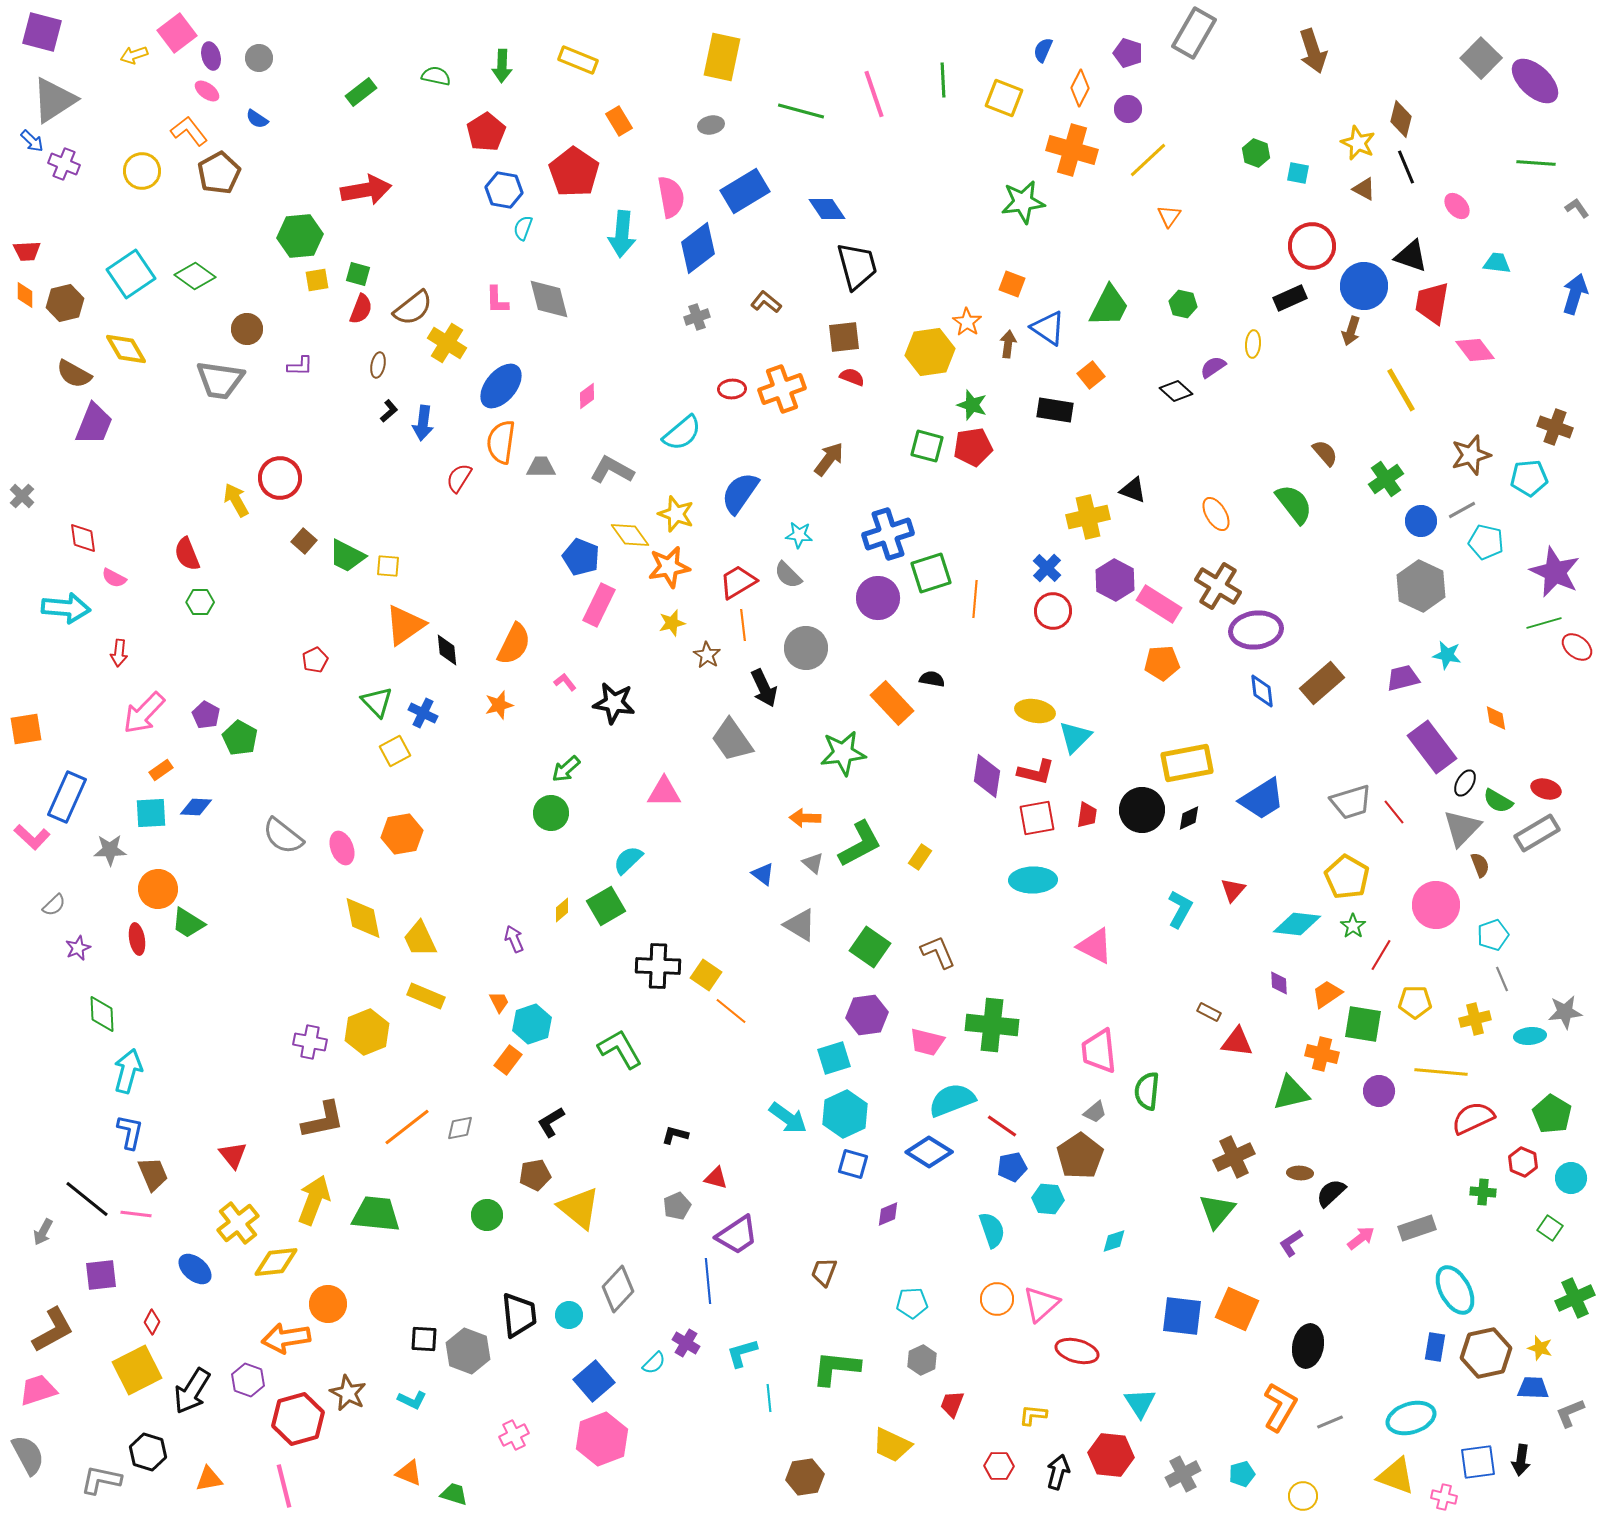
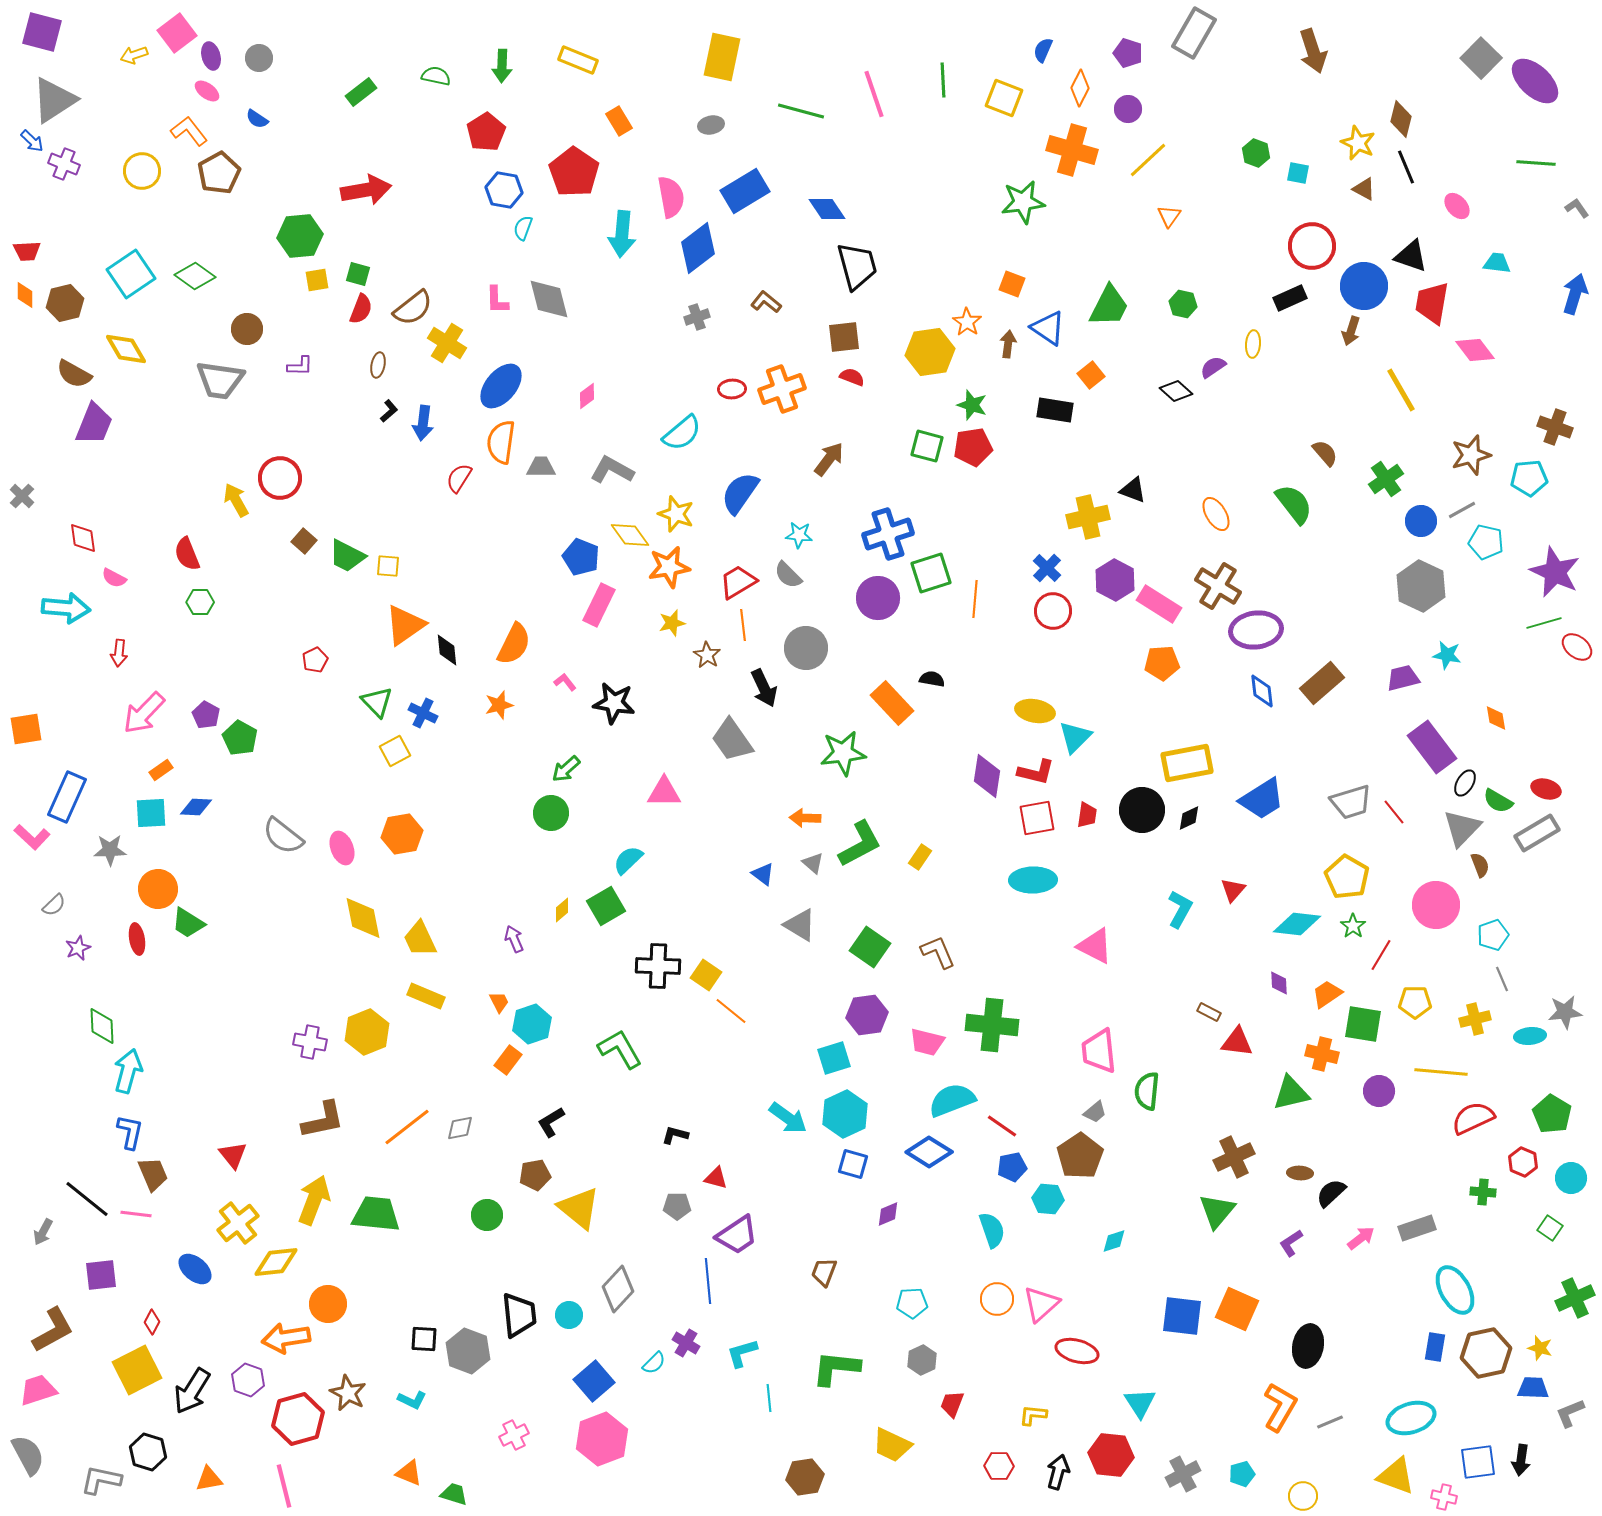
green diamond at (102, 1014): moved 12 px down
gray pentagon at (677, 1206): rotated 24 degrees clockwise
